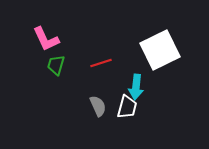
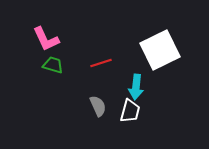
green trapezoid: moved 3 px left; rotated 90 degrees clockwise
white trapezoid: moved 3 px right, 4 px down
